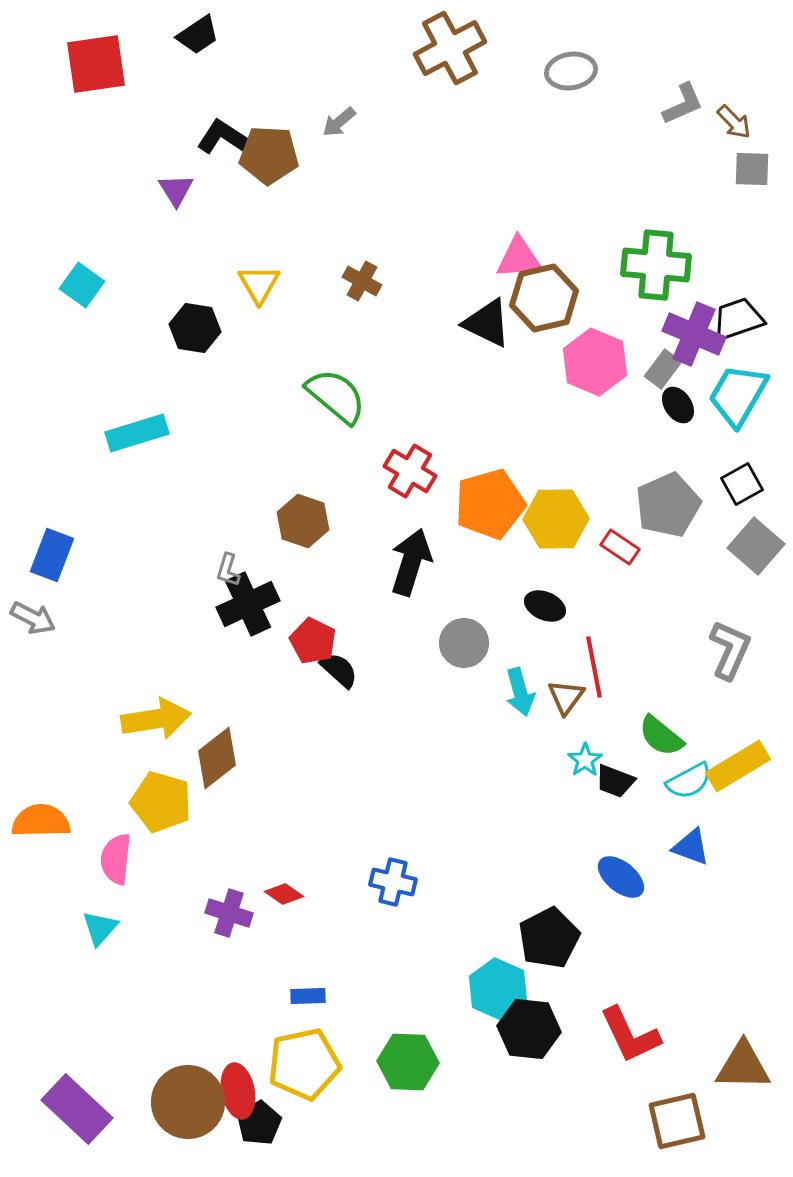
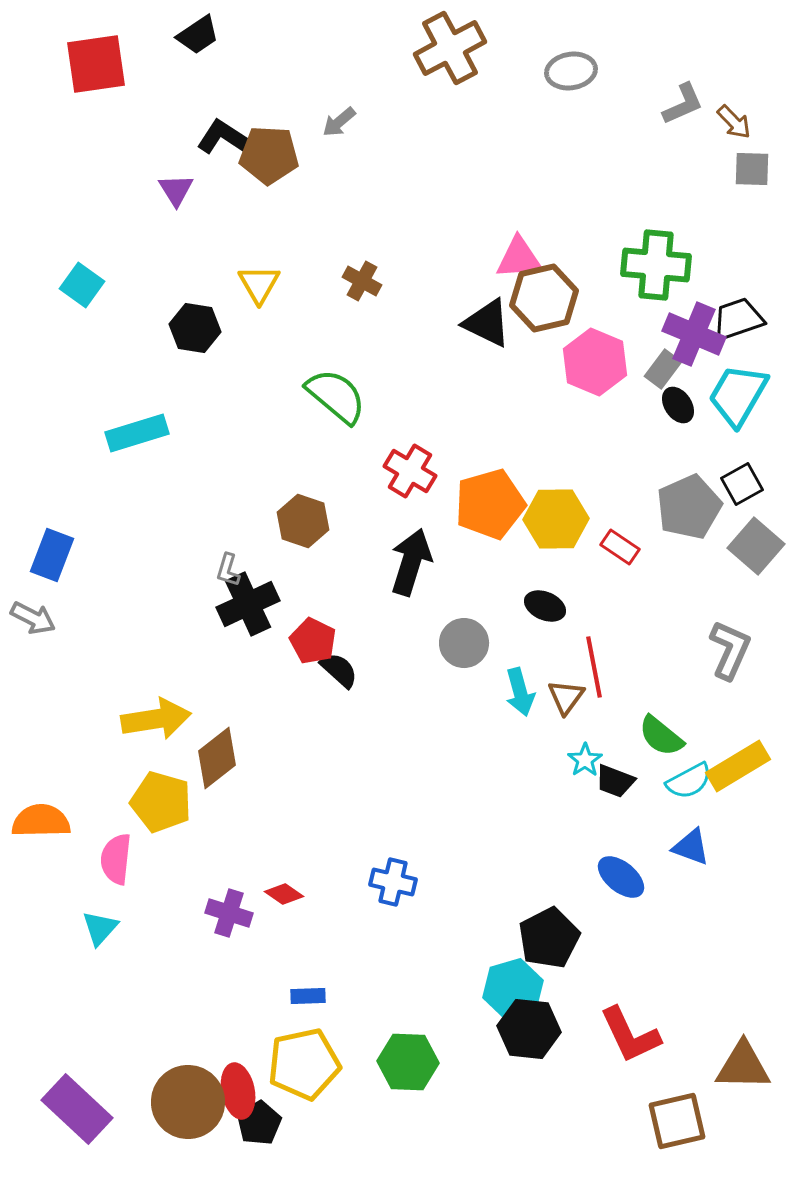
gray pentagon at (668, 505): moved 21 px right, 2 px down
cyan hexagon at (498, 989): moved 15 px right; rotated 20 degrees clockwise
